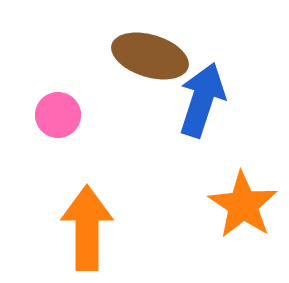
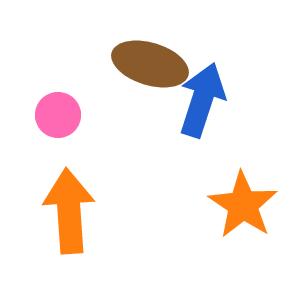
brown ellipse: moved 8 px down
orange arrow: moved 18 px left, 17 px up; rotated 4 degrees counterclockwise
